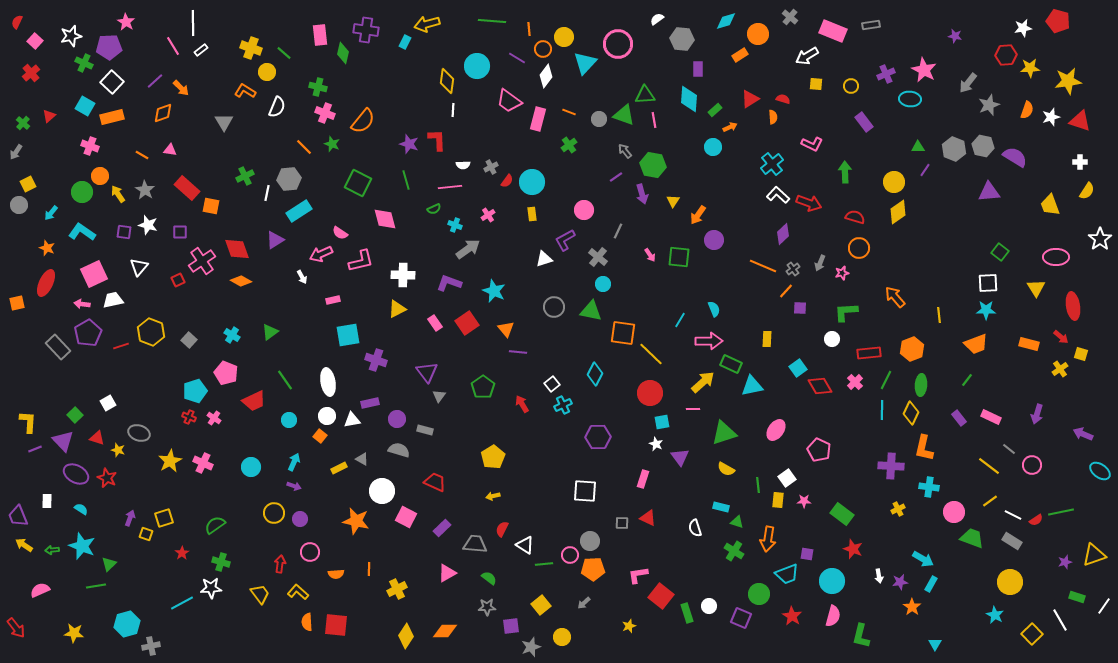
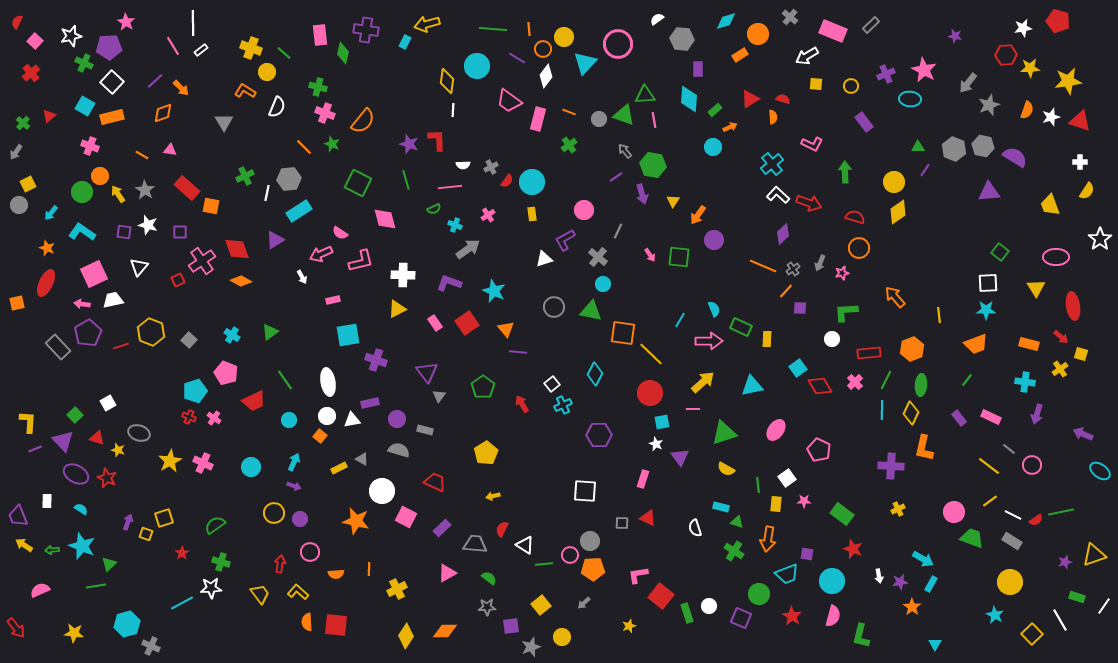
green line at (492, 21): moved 1 px right, 8 px down
gray rectangle at (871, 25): rotated 36 degrees counterclockwise
green rectangle at (731, 364): moved 10 px right, 37 px up
purple hexagon at (598, 437): moved 1 px right, 2 px up
yellow pentagon at (493, 457): moved 7 px left, 4 px up
cyan cross at (929, 487): moved 96 px right, 105 px up
yellow rectangle at (778, 500): moved 2 px left, 4 px down
purple arrow at (130, 518): moved 2 px left, 4 px down
gray cross at (151, 646): rotated 36 degrees clockwise
